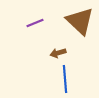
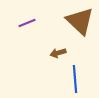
purple line: moved 8 px left
blue line: moved 10 px right
